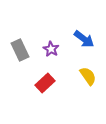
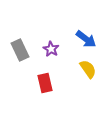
blue arrow: moved 2 px right
yellow semicircle: moved 7 px up
red rectangle: rotated 60 degrees counterclockwise
